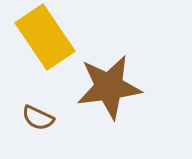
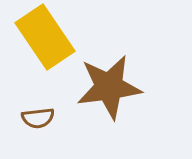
brown semicircle: rotated 32 degrees counterclockwise
